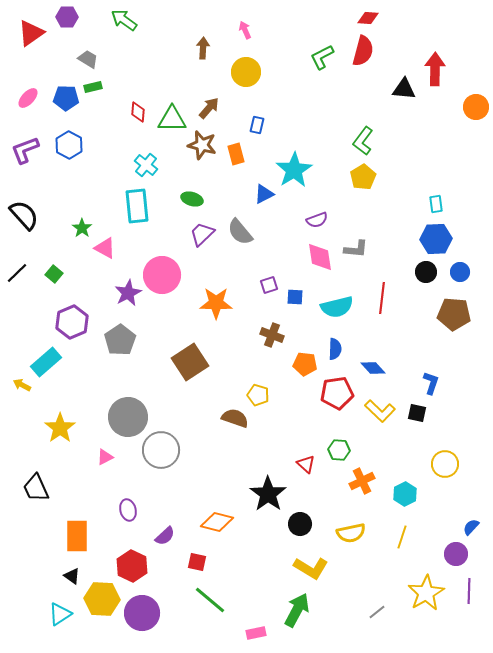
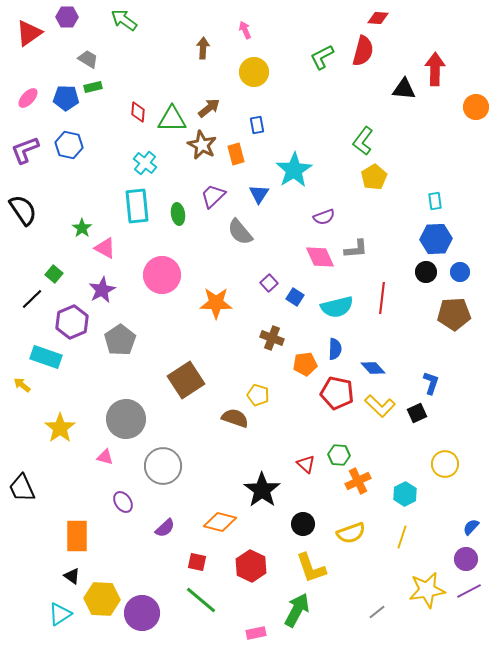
red diamond at (368, 18): moved 10 px right
red triangle at (31, 33): moved 2 px left
yellow circle at (246, 72): moved 8 px right
brown arrow at (209, 108): rotated 10 degrees clockwise
blue rectangle at (257, 125): rotated 24 degrees counterclockwise
blue hexagon at (69, 145): rotated 16 degrees counterclockwise
brown star at (202, 145): rotated 12 degrees clockwise
cyan cross at (146, 165): moved 1 px left, 2 px up
yellow pentagon at (363, 177): moved 11 px right
blue triangle at (264, 194): moved 5 px left; rotated 30 degrees counterclockwise
green ellipse at (192, 199): moved 14 px left, 15 px down; rotated 65 degrees clockwise
cyan rectangle at (436, 204): moved 1 px left, 3 px up
black semicircle at (24, 215): moved 1 px left, 5 px up; rotated 8 degrees clockwise
purple semicircle at (317, 220): moved 7 px right, 3 px up
purple trapezoid at (202, 234): moved 11 px right, 38 px up
gray L-shape at (356, 249): rotated 10 degrees counterclockwise
pink diamond at (320, 257): rotated 16 degrees counterclockwise
black line at (17, 273): moved 15 px right, 26 px down
purple square at (269, 285): moved 2 px up; rotated 24 degrees counterclockwise
purple star at (128, 293): moved 26 px left, 3 px up
blue square at (295, 297): rotated 30 degrees clockwise
brown pentagon at (454, 314): rotated 8 degrees counterclockwise
brown cross at (272, 335): moved 3 px down
cyan rectangle at (46, 362): moved 5 px up; rotated 60 degrees clockwise
brown square at (190, 362): moved 4 px left, 18 px down
orange pentagon at (305, 364): rotated 15 degrees counterclockwise
yellow arrow at (22, 385): rotated 12 degrees clockwise
red pentagon at (337, 393): rotated 20 degrees clockwise
yellow L-shape at (380, 411): moved 5 px up
black square at (417, 413): rotated 36 degrees counterclockwise
gray circle at (128, 417): moved 2 px left, 2 px down
gray circle at (161, 450): moved 2 px right, 16 px down
green hexagon at (339, 450): moved 5 px down
pink triangle at (105, 457): rotated 42 degrees clockwise
orange cross at (362, 481): moved 4 px left
black trapezoid at (36, 488): moved 14 px left
black star at (268, 494): moved 6 px left, 4 px up
purple ellipse at (128, 510): moved 5 px left, 8 px up; rotated 20 degrees counterclockwise
orange diamond at (217, 522): moved 3 px right
black circle at (300, 524): moved 3 px right
yellow semicircle at (351, 533): rotated 8 degrees counterclockwise
purple semicircle at (165, 536): moved 8 px up
purple circle at (456, 554): moved 10 px right, 5 px down
red hexagon at (132, 566): moved 119 px right
yellow L-shape at (311, 568): rotated 40 degrees clockwise
purple line at (469, 591): rotated 60 degrees clockwise
yellow star at (426, 593): moved 1 px right, 3 px up; rotated 21 degrees clockwise
green line at (210, 600): moved 9 px left
